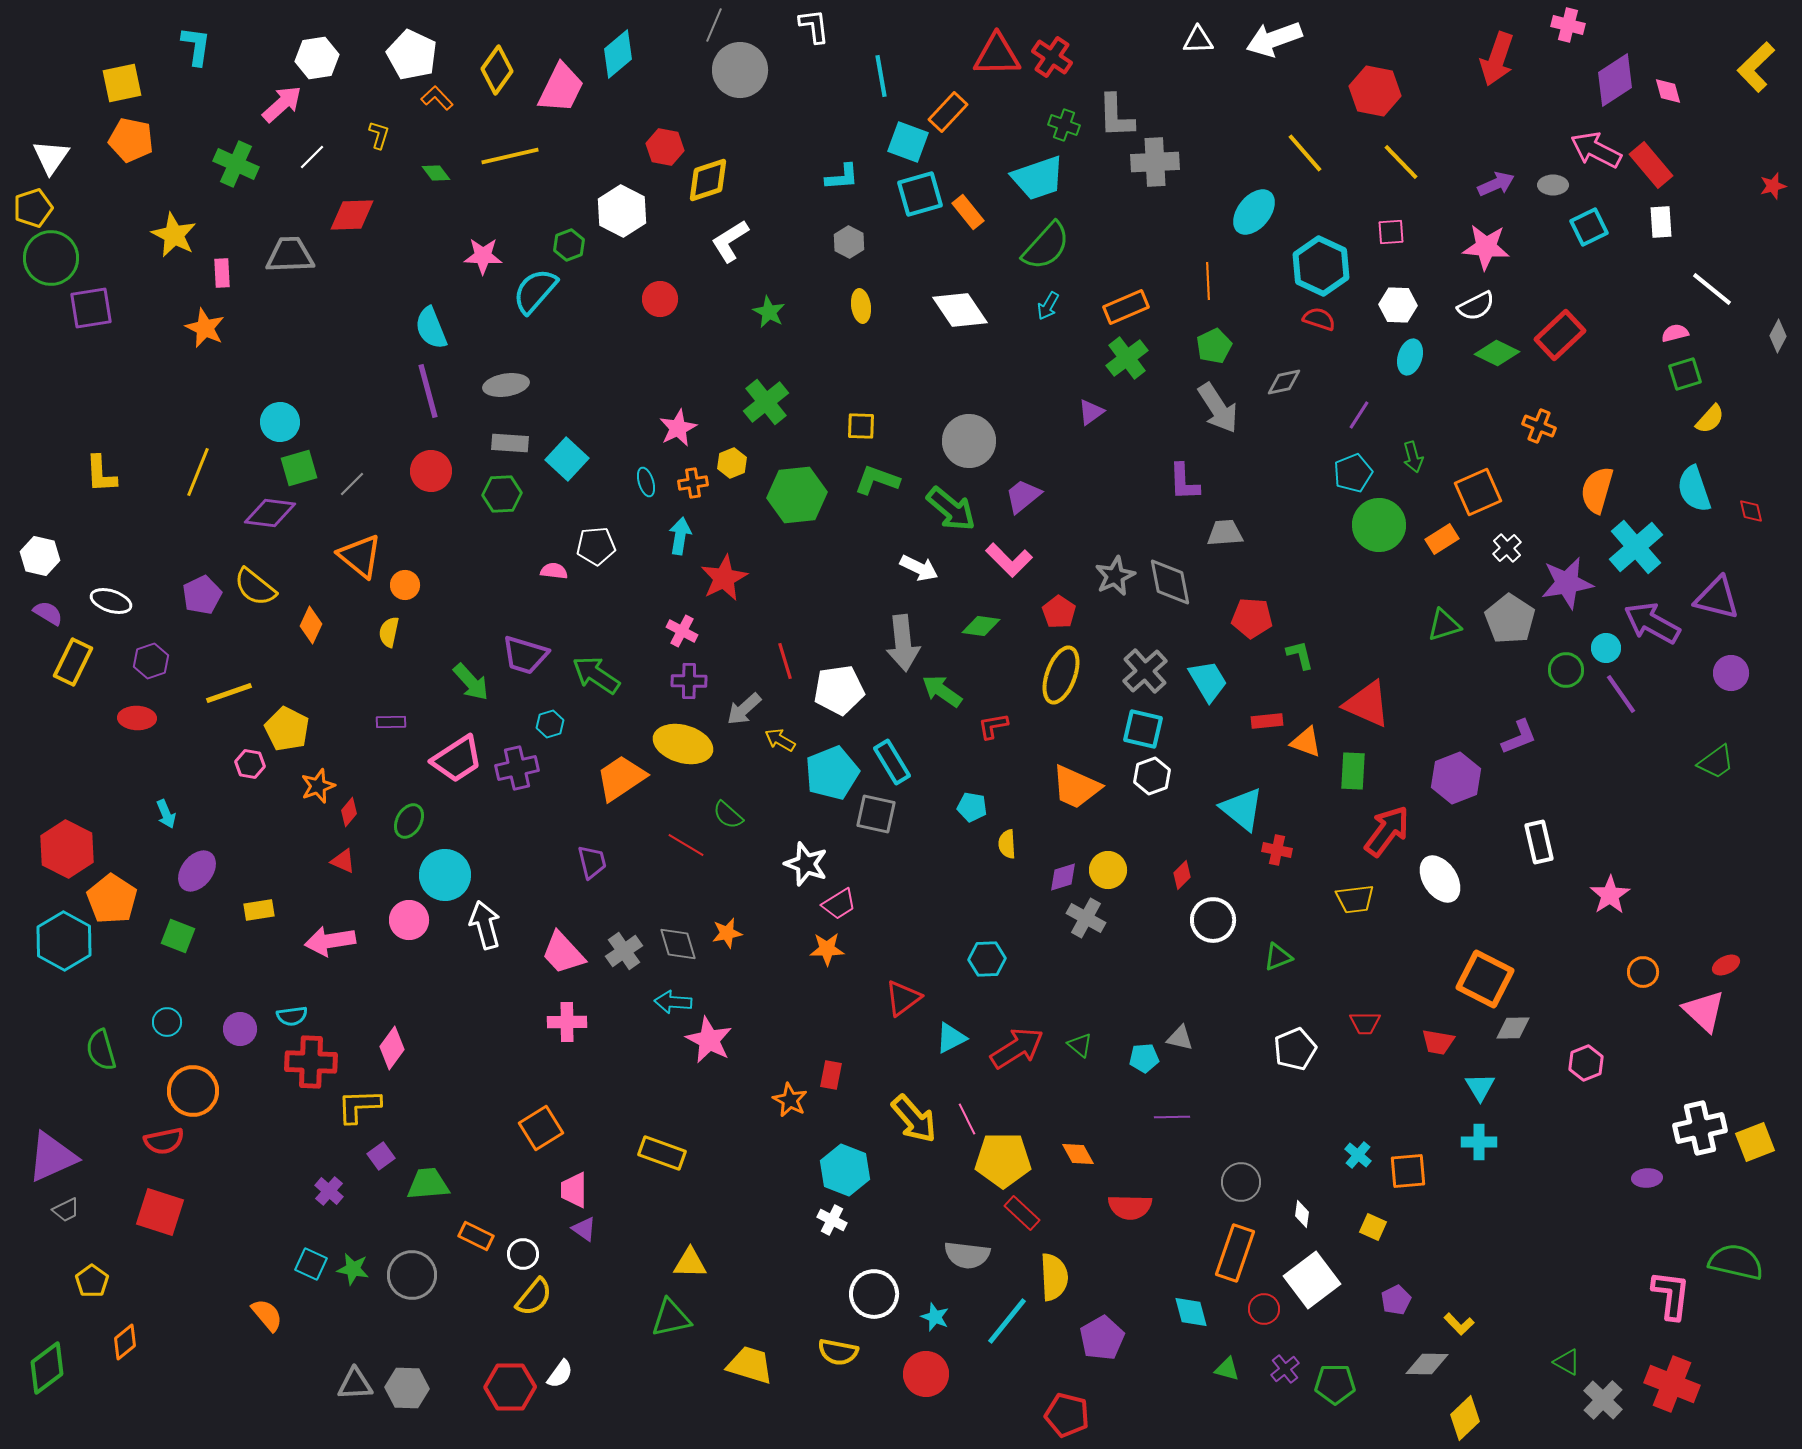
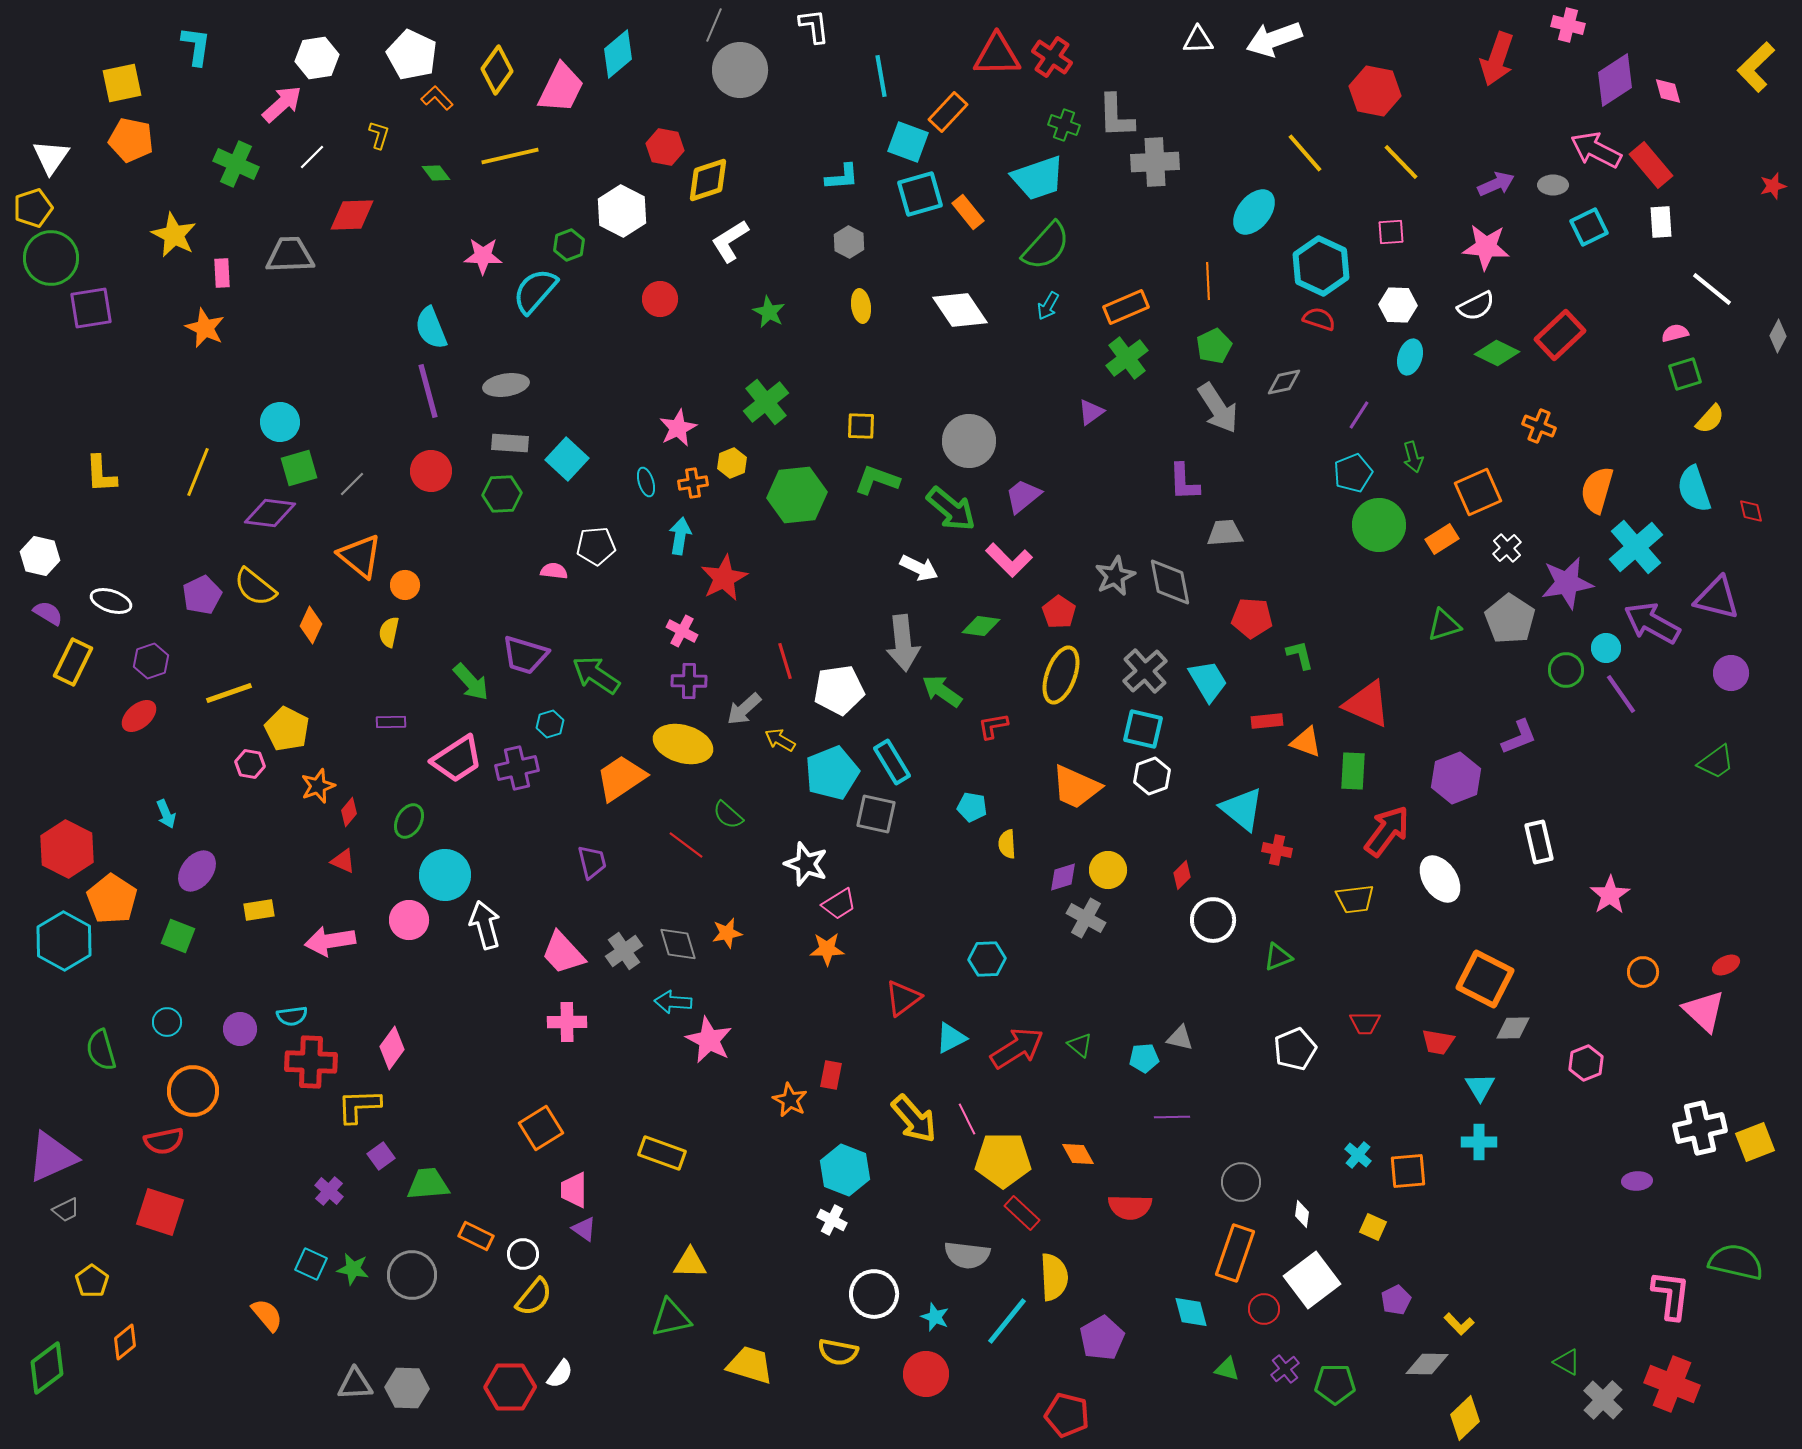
red ellipse at (137, 718): moved 2 px right, 2 px up; rotated 42 degrees counterclockwise
red line at (686, 845): rotated 6 degrees clockwise
purple ellipse at (1647, 1178): moved 10 px left, 3 px down
